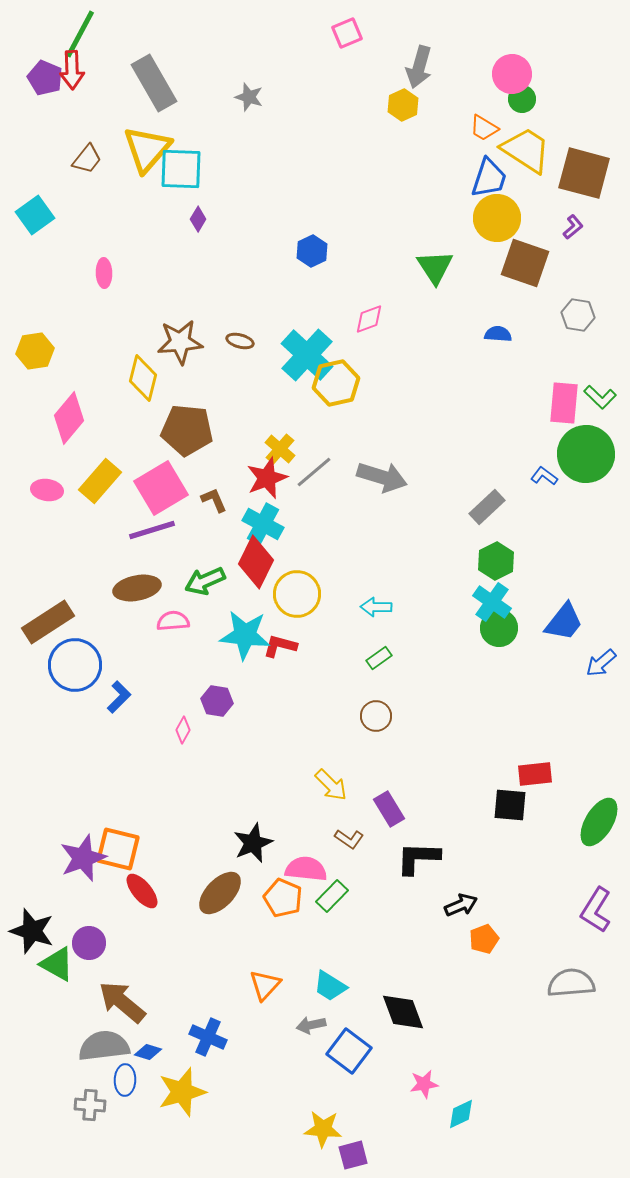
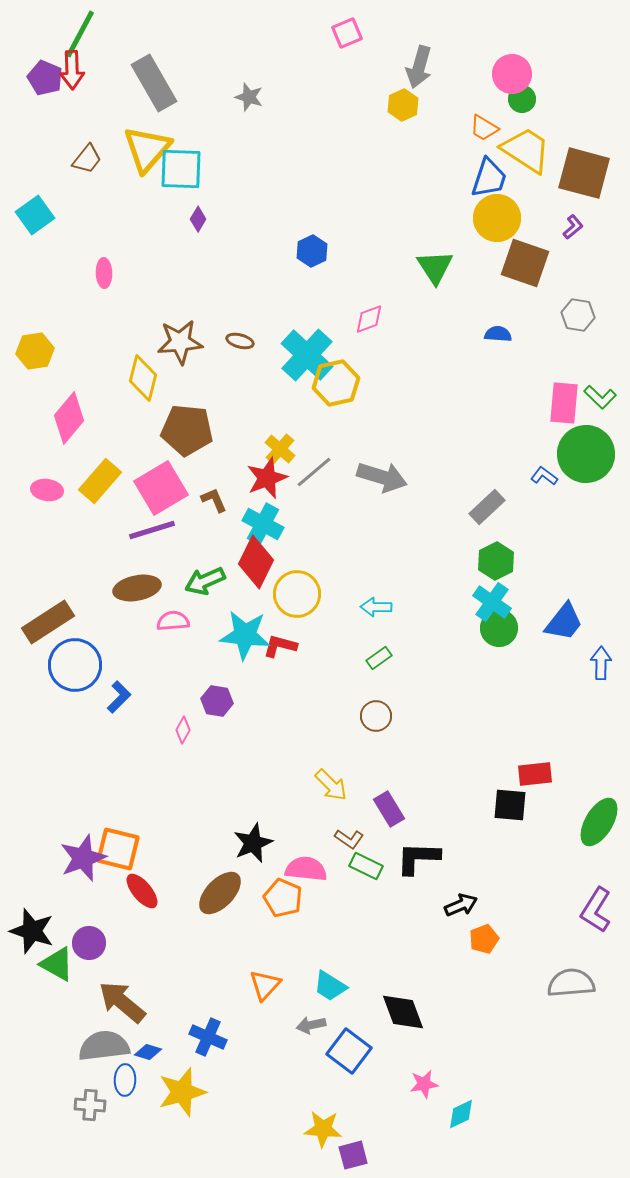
blue arrow at (601, 663): rotated 132 degrees clockwise
green rectangle at (332, 896): moved 34 px right, 30 px up; rotated 72 degrees clockwise
